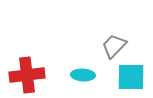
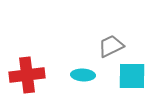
gray trapezoid: moved 3 px left; rotated 20 degrees clockwise
cyan square: moved 1 px right, 1 px up
